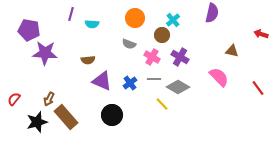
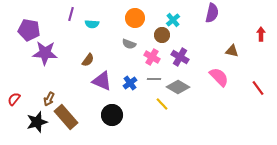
red arrow: rotated 72 degrees clockwise
brown semicircle: rotated 48 degrees counterclockwise
